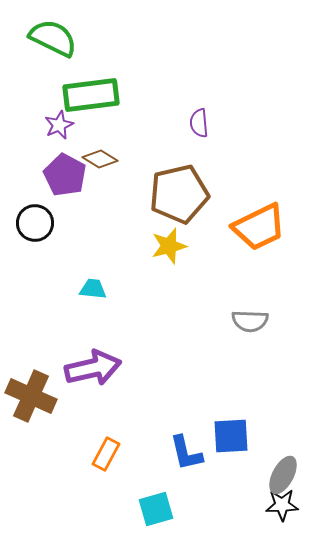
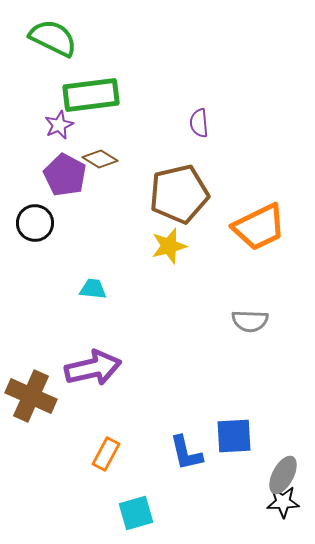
blue square: moved 3 px right
black star: moved 1 px right, 3 px up
cyan square: moved 20 px left, 4 px down
